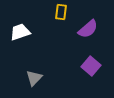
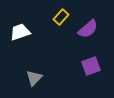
yellow rectangle: moved 5 px down; rotated 35 degrees clockwise
purple square: rotated 30 degrees clockwise
